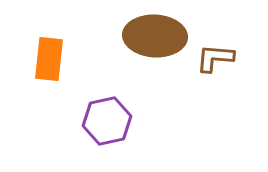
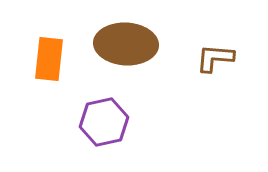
brown ellipse: moved 29 px left, 8 px down
purple hexagon: moved 3 px left, 1 px down
